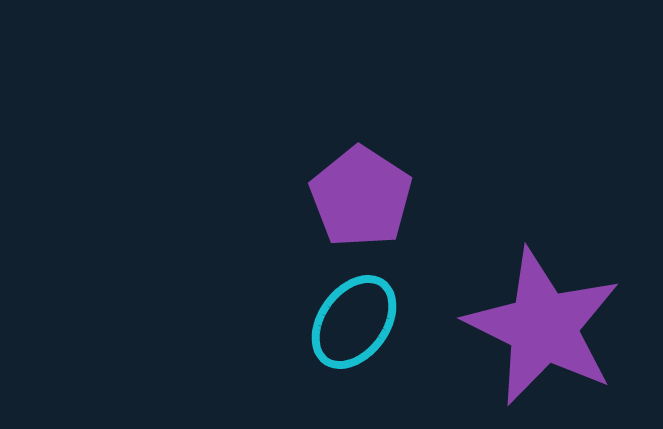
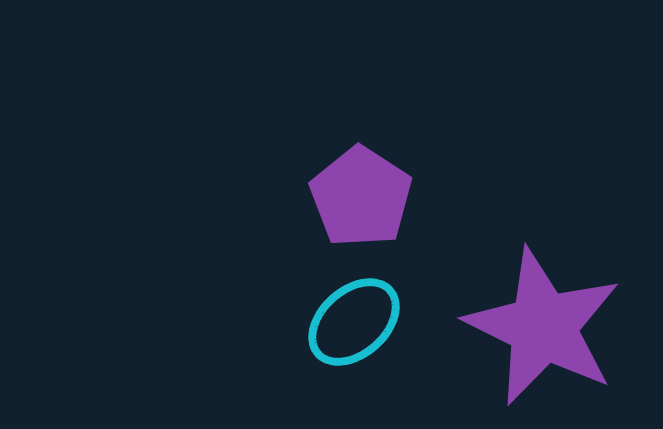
cyan ellipse: rotated 12 degrees clockwise
